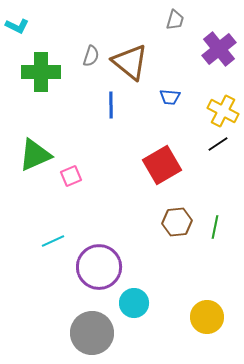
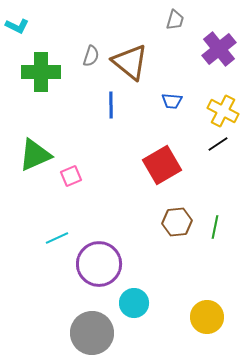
blue trapezoid: moved 2 px right, 4 px down
cyan line: moved 4 px right, 3 px up
purple circle: moved 3 px up
